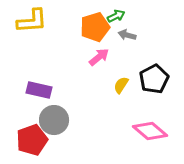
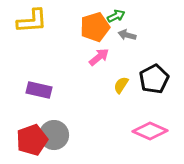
gray circle: moved 15 px down
pink diamond: rotated 16 degrees counterclockwise
